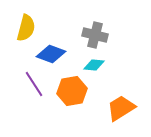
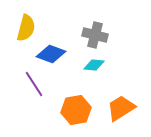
orange hexagon: moved 4 px right, 19 px down
